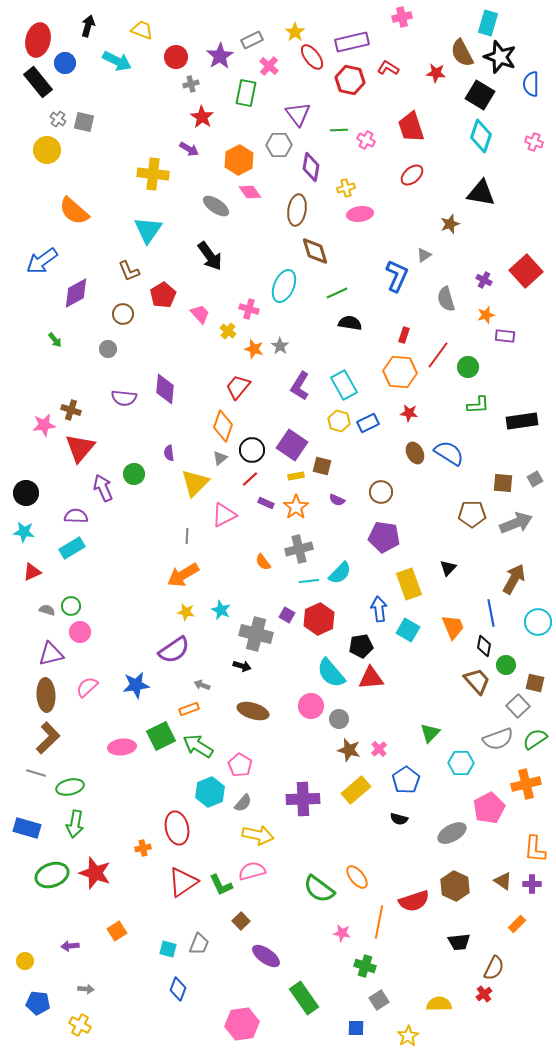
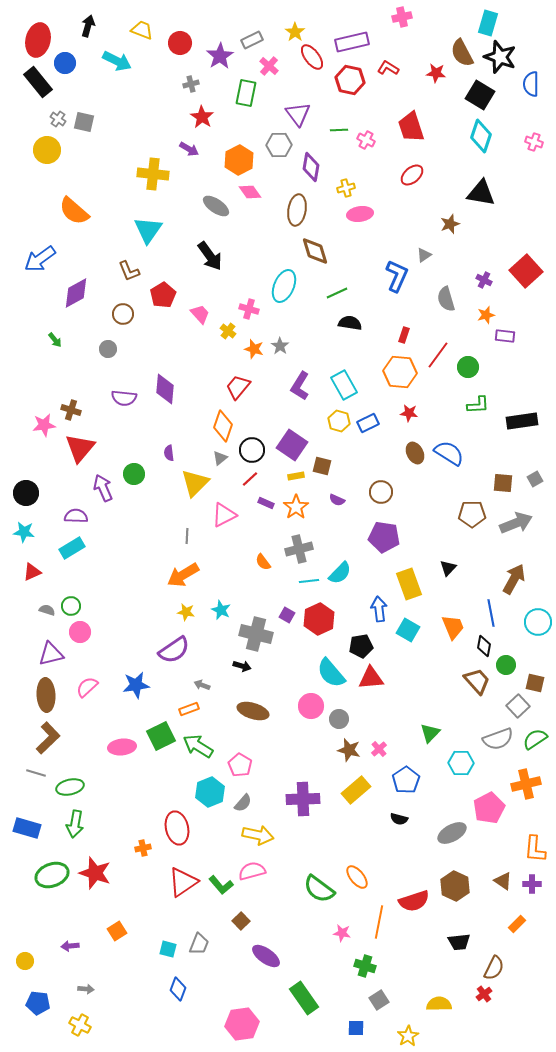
red circle at (176, 57): moved 4 px right, 14 px up
blue arrow at (42, 261): moved 2 px left, 2 px up
green L-shape at (221, 885): rotated 15 degrees counterclockwise
